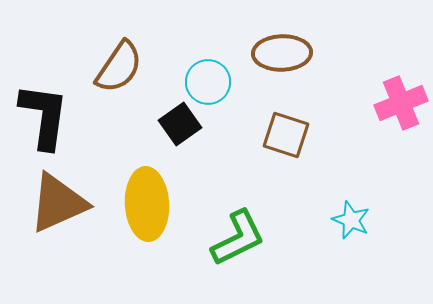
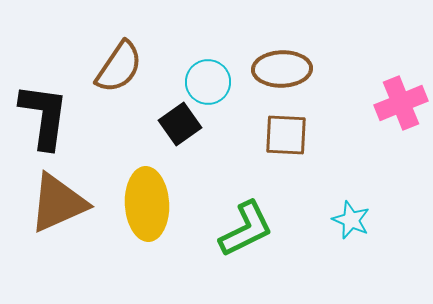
brown ellipse: moved 16 px down
brown square: rotated 15 degrees counterclockwise
green L-shape: moved 8 px right, 9 px up
